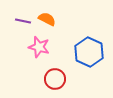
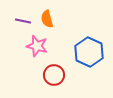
orange semicircle: rotated 132 degrees counterclockwise
pink star: moved 2 px left, 1 px up
red circle: moved 1 px left, 4 px up
